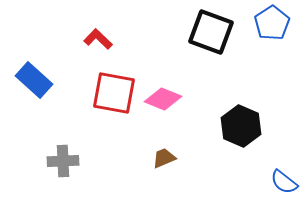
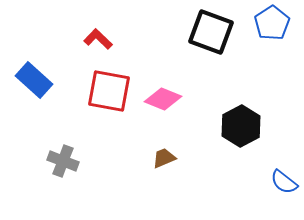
red square: moved 5 px left, 2 px up
black hexagon: rotated 9 degrees clockwise
gray cross: rotated 24 degrees clockwise
